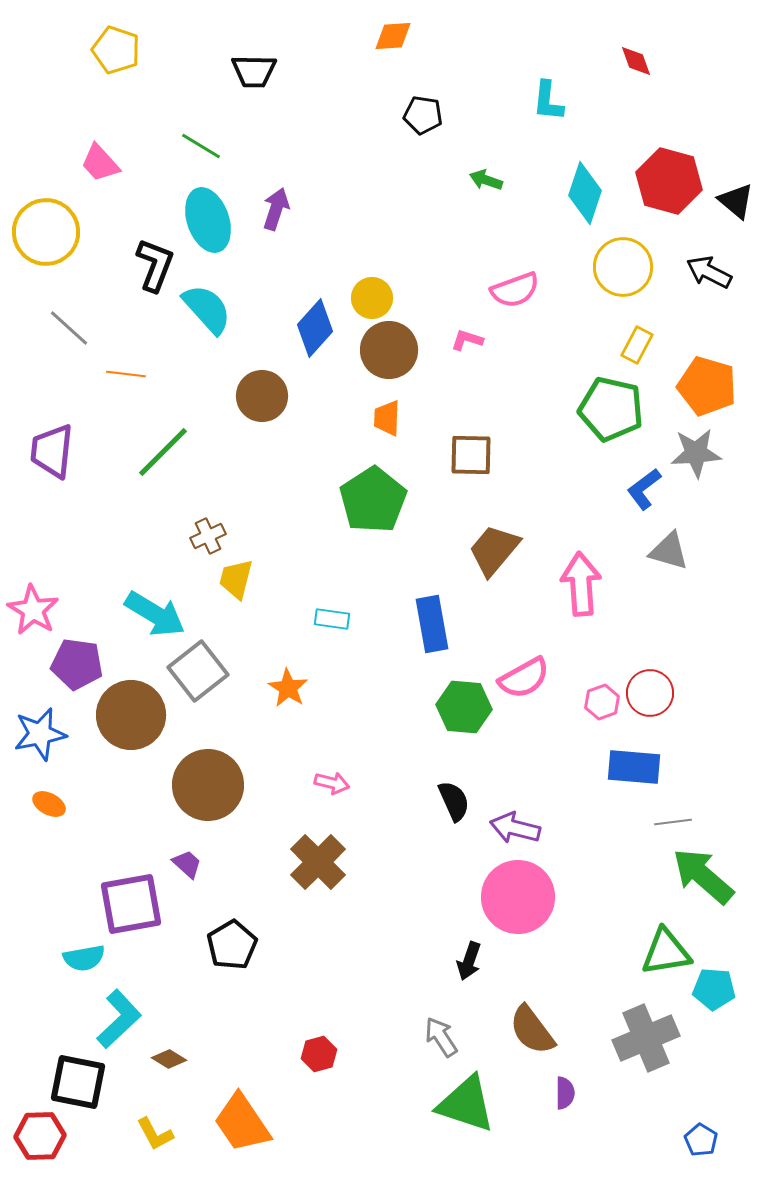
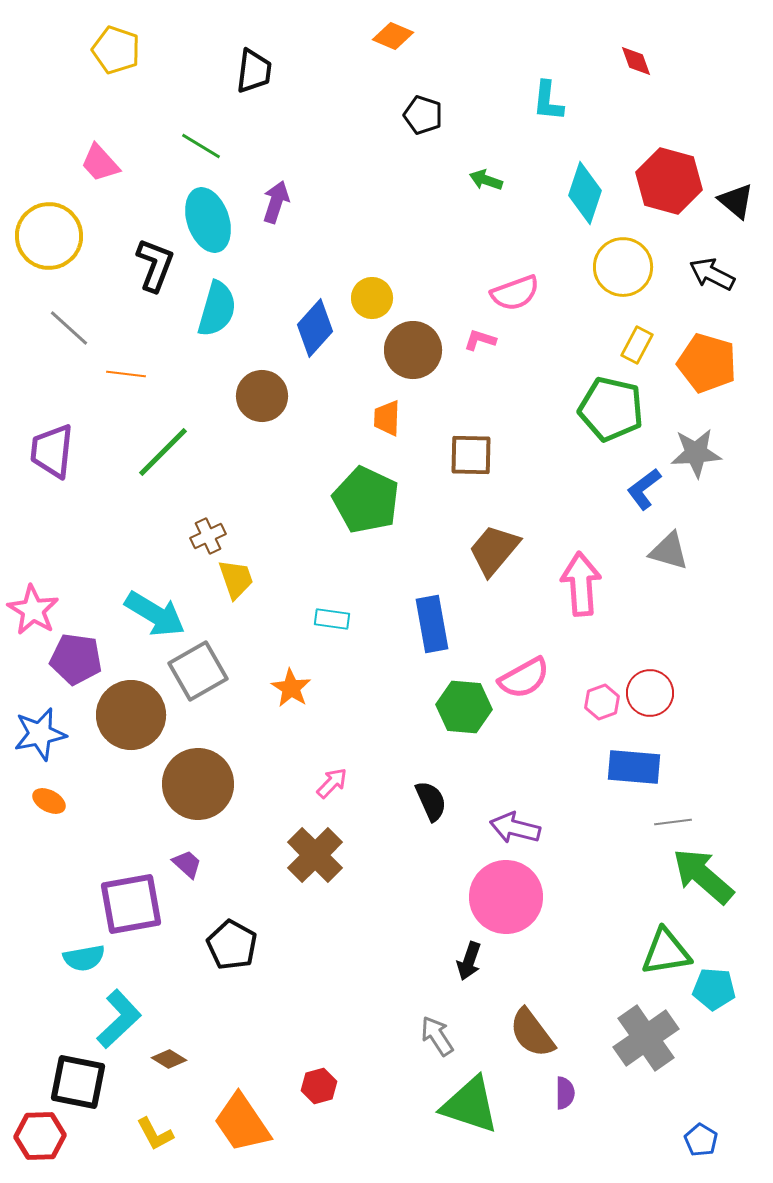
orange diamond at (393, 36): rotated 27 degrees clockwise
black trapezoid at (254, 71): rotated 84 degrees counterclockwise
black pentagon at (423, 115): rotated 9 degrees clockwise
purple arrow at (276, 209): moved 7 px up
yellow circle at (46, 232): moved 3 px right, 4 px down
black arrow at (709, 272): moved 3 px right, 2 px down
pink semicircle at (515, 290): moved 3 px down
cyan semicircle at (207, 309): moved 10 px right; rotated 58 degrees clockwise
pink L-shape at (467, 340): moved 13 px right
brown circle at (389, 350): moved 24 px right
orange pentagon at (707, 386): moved 23 px up
green pentagon at (373, 500): moved 7 px left; rotated 14 degrees counterclockwise
yellow trapezoid at (236, 579): rotated 147 degrees clockwise
purple pentagon at (77, 664): moved 1 px left, 5 px up
gray square at (198, 671): rotated 8 degrees clockwise
orange star at (288, 688): moved 3 px right
pink arrow at (332, 783): rotated 60 degrees counterclockwise
brown circle at (208, 785): moved 10 px left, 1 px up
black semicircle at (454, 801): moved 23 px left
orange ellipse at (49, 804): moved 3 px up
brown cross at (318, 862): moved 3 px left, 7 px up
pink circle at (518, 897): moved 12 px left
black pentagon at (232, 945): rotated 12 degrees counterclockwise
brown semicircle at (532, 1030): moved 3 px down
gray arrow at (441, 1037): moved 4 px left, 1 px up
gray cross at (646, 1038): rotated 12 degrees counterclockwise
red hexagon at (319, 1054): moved 32 px down
green triangle at (466, 1104): moved 4 px right, 1 px down
